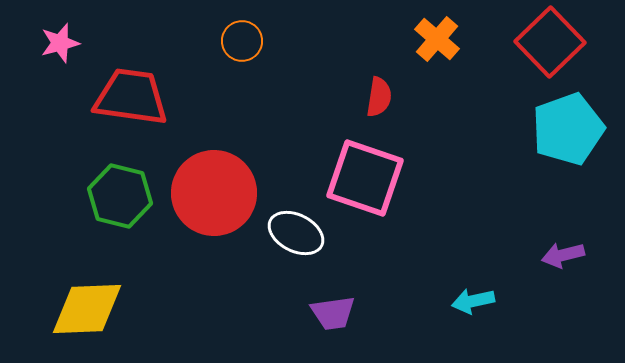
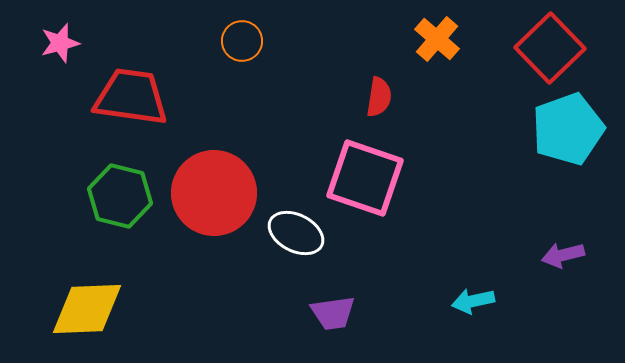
red square: moved 6 px down
